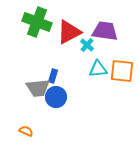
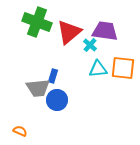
red triangle: rotated 12 degrees counterclockwise
cyan cross: moved 3 px right
orange square: moved 1 px right, 3 px up
blue circle: moved 1 px right, 3 px down
orange semicircle: moved 6 px left
